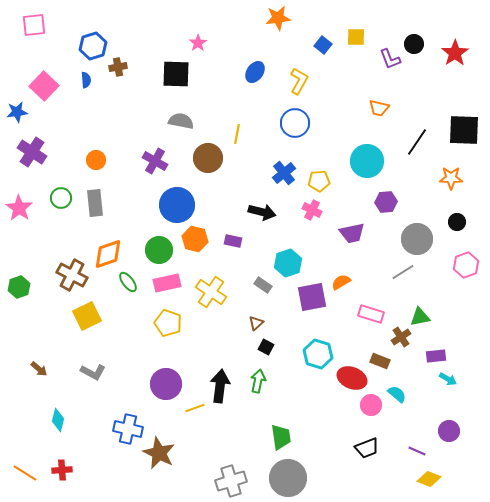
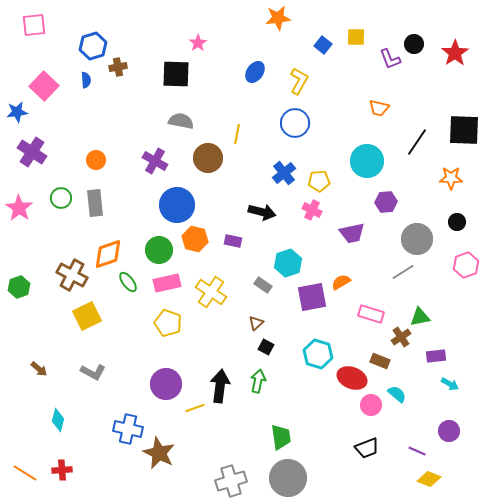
cyan arrow at (448, 379): moved 2 px right, 5 px down
